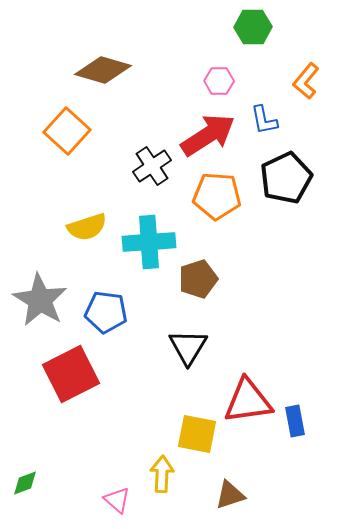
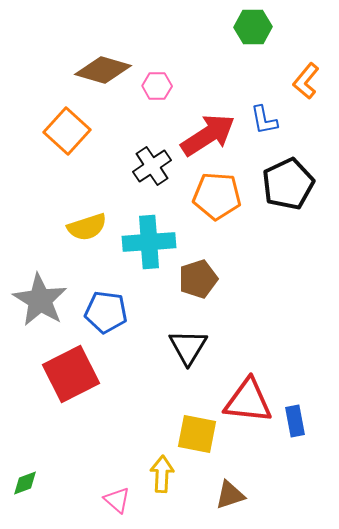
pink hexagon: moved 62 px left, 5 px down
black pentagon: moved 2 px right, 6 px down
red triangle: rotated 14 degrees clockwise
